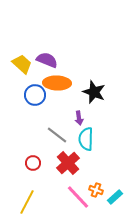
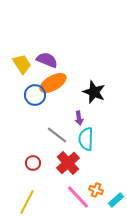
yellow trapezoid: rotated 15 degrees clockwise
orange ellipse: moved 4 px left; rotated 32 degrees counterclockwise
cyan rectangle: moved 1 px right, 3 px down
